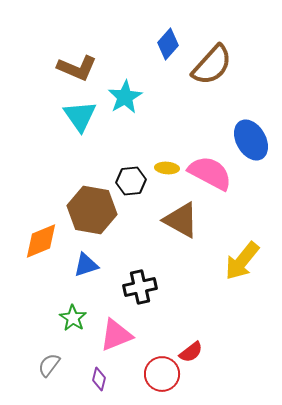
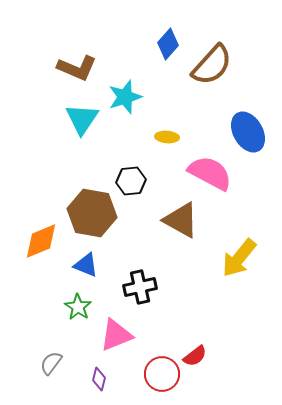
cyan star: rotated 12 degrees clockwise
cyan triangle: moved 2 px right, 3 px down; rotated 9 degrees clockwise
blue ellipse: moved 3 px left, 8 px up
yellow ellipse: moved 31 px up
brown hexagon: moved 3 px down
yellow arrow: moved 3 px left, 3 px up
blue triangle: rotated 40 degrees clockwise
green star: moved 5 px right, 11 px up
red semicircle: moved 4 px right, 4 px down
gray semicircle: moved 2 px right, 2 px up
